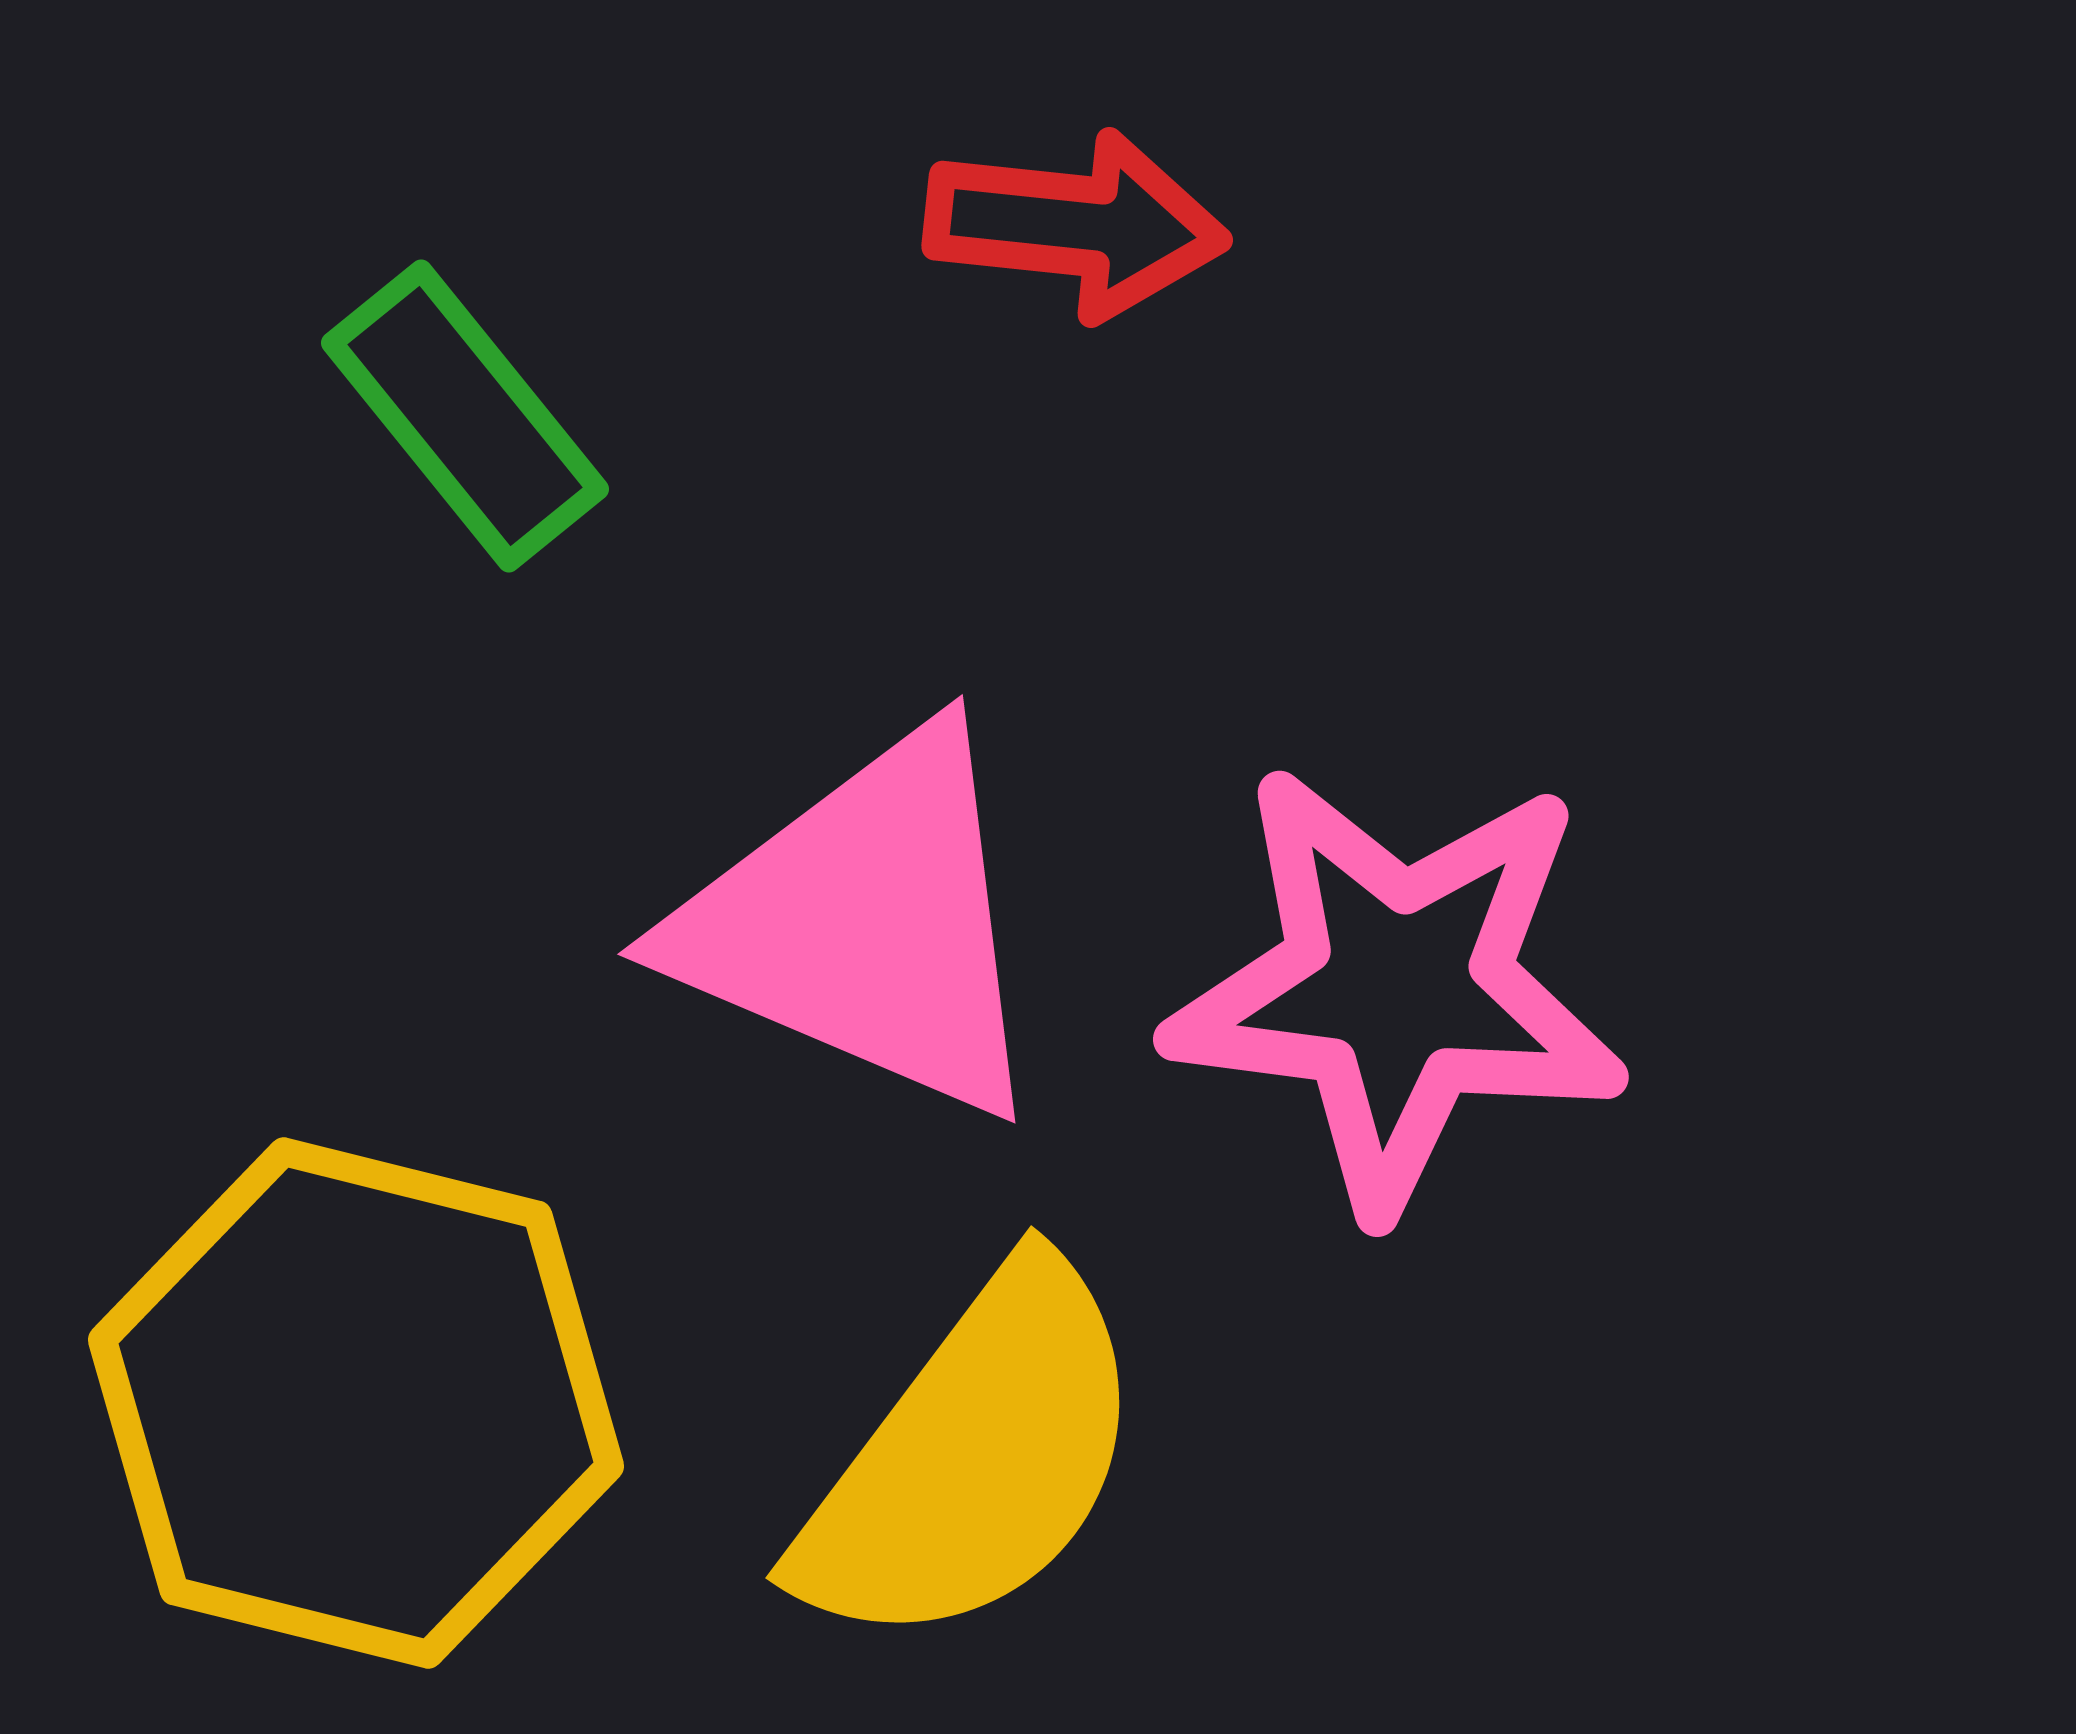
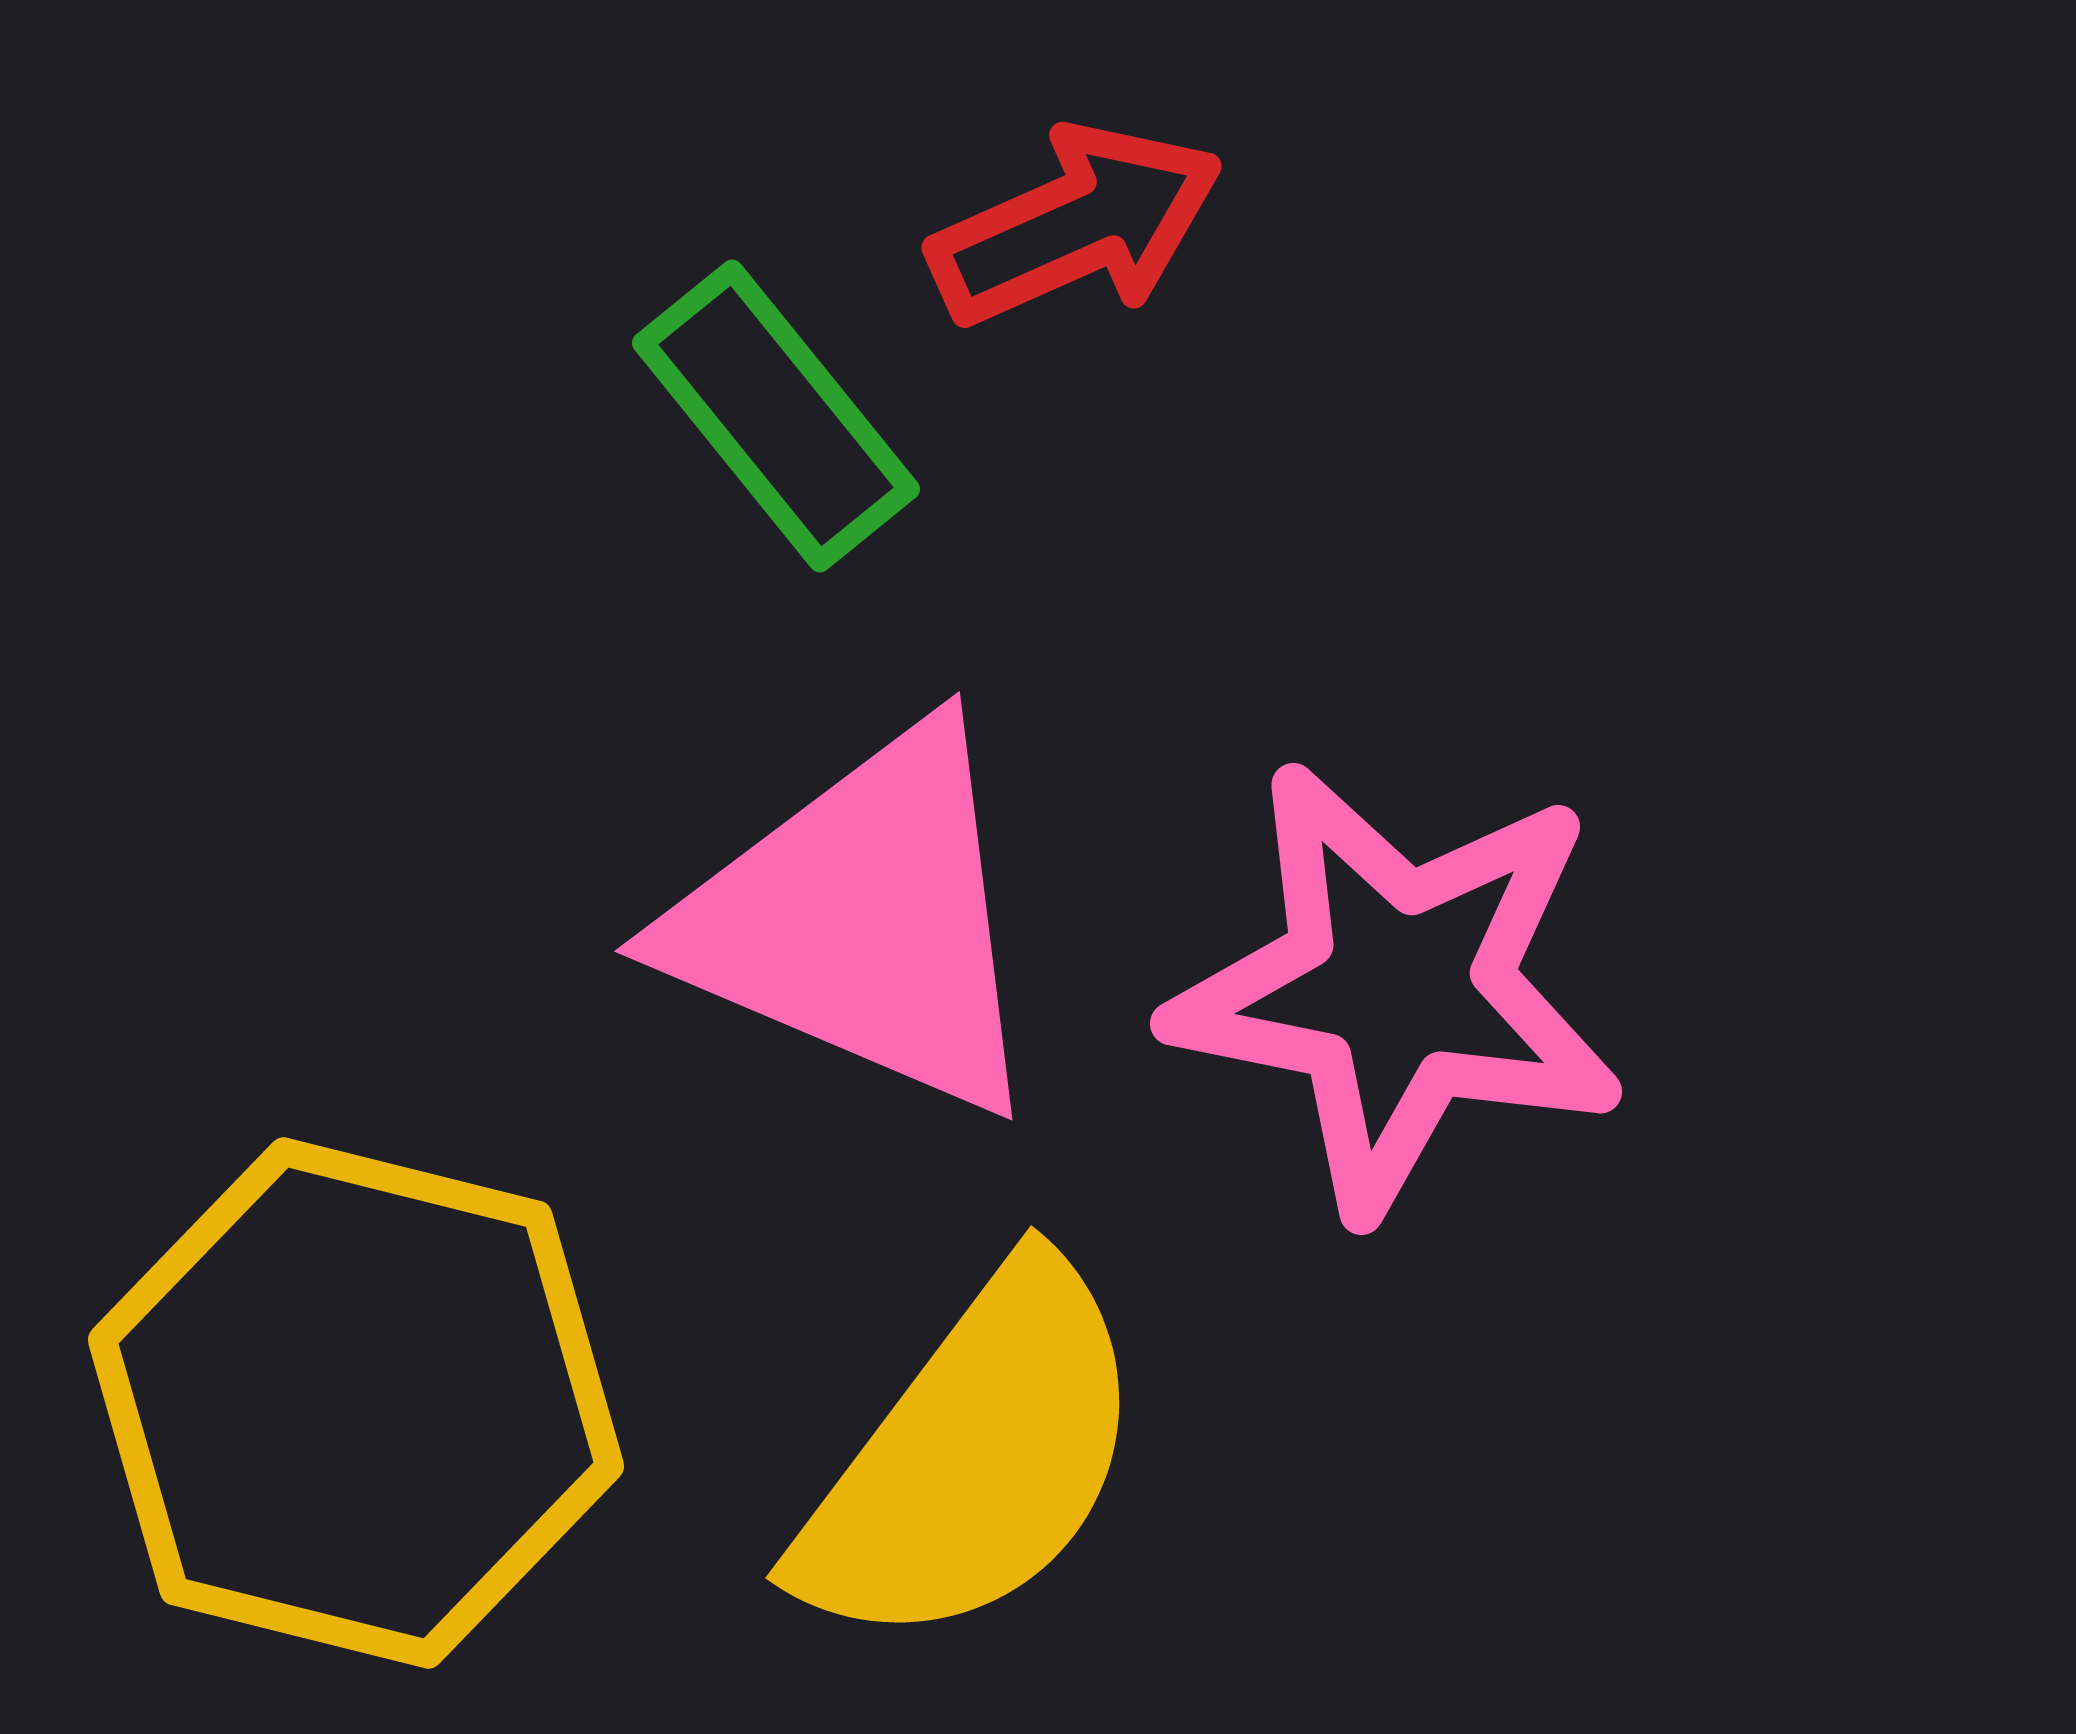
red arrow: rotated 30 degrees counterclockwise
green rectangle: moved 311 px right
pink triangle: moved 3 px left, 3 px up
pink star: rotated 4 degrees clockwise
